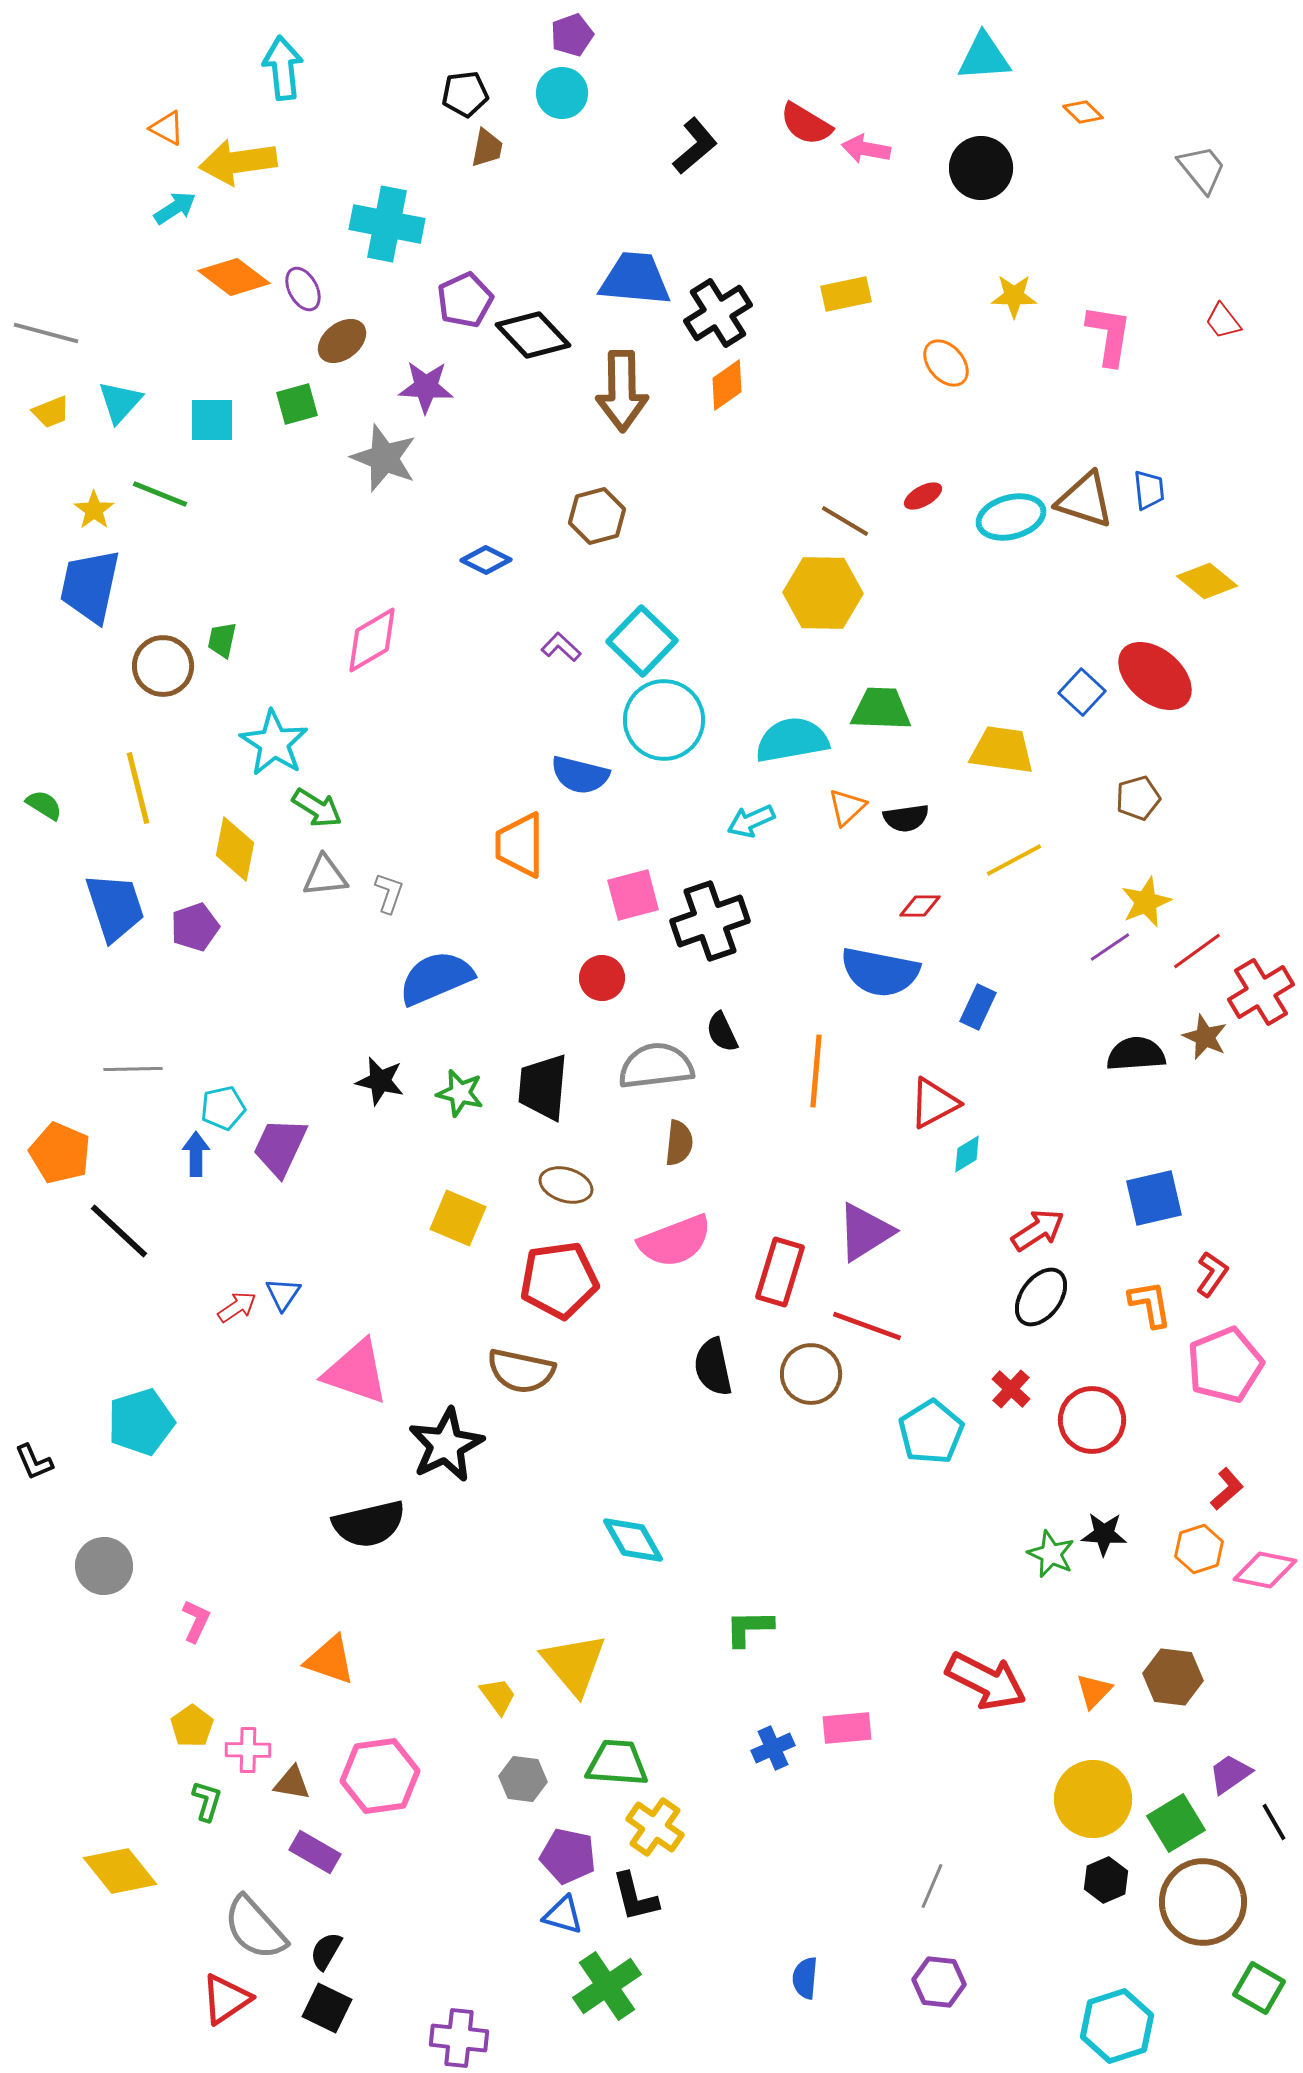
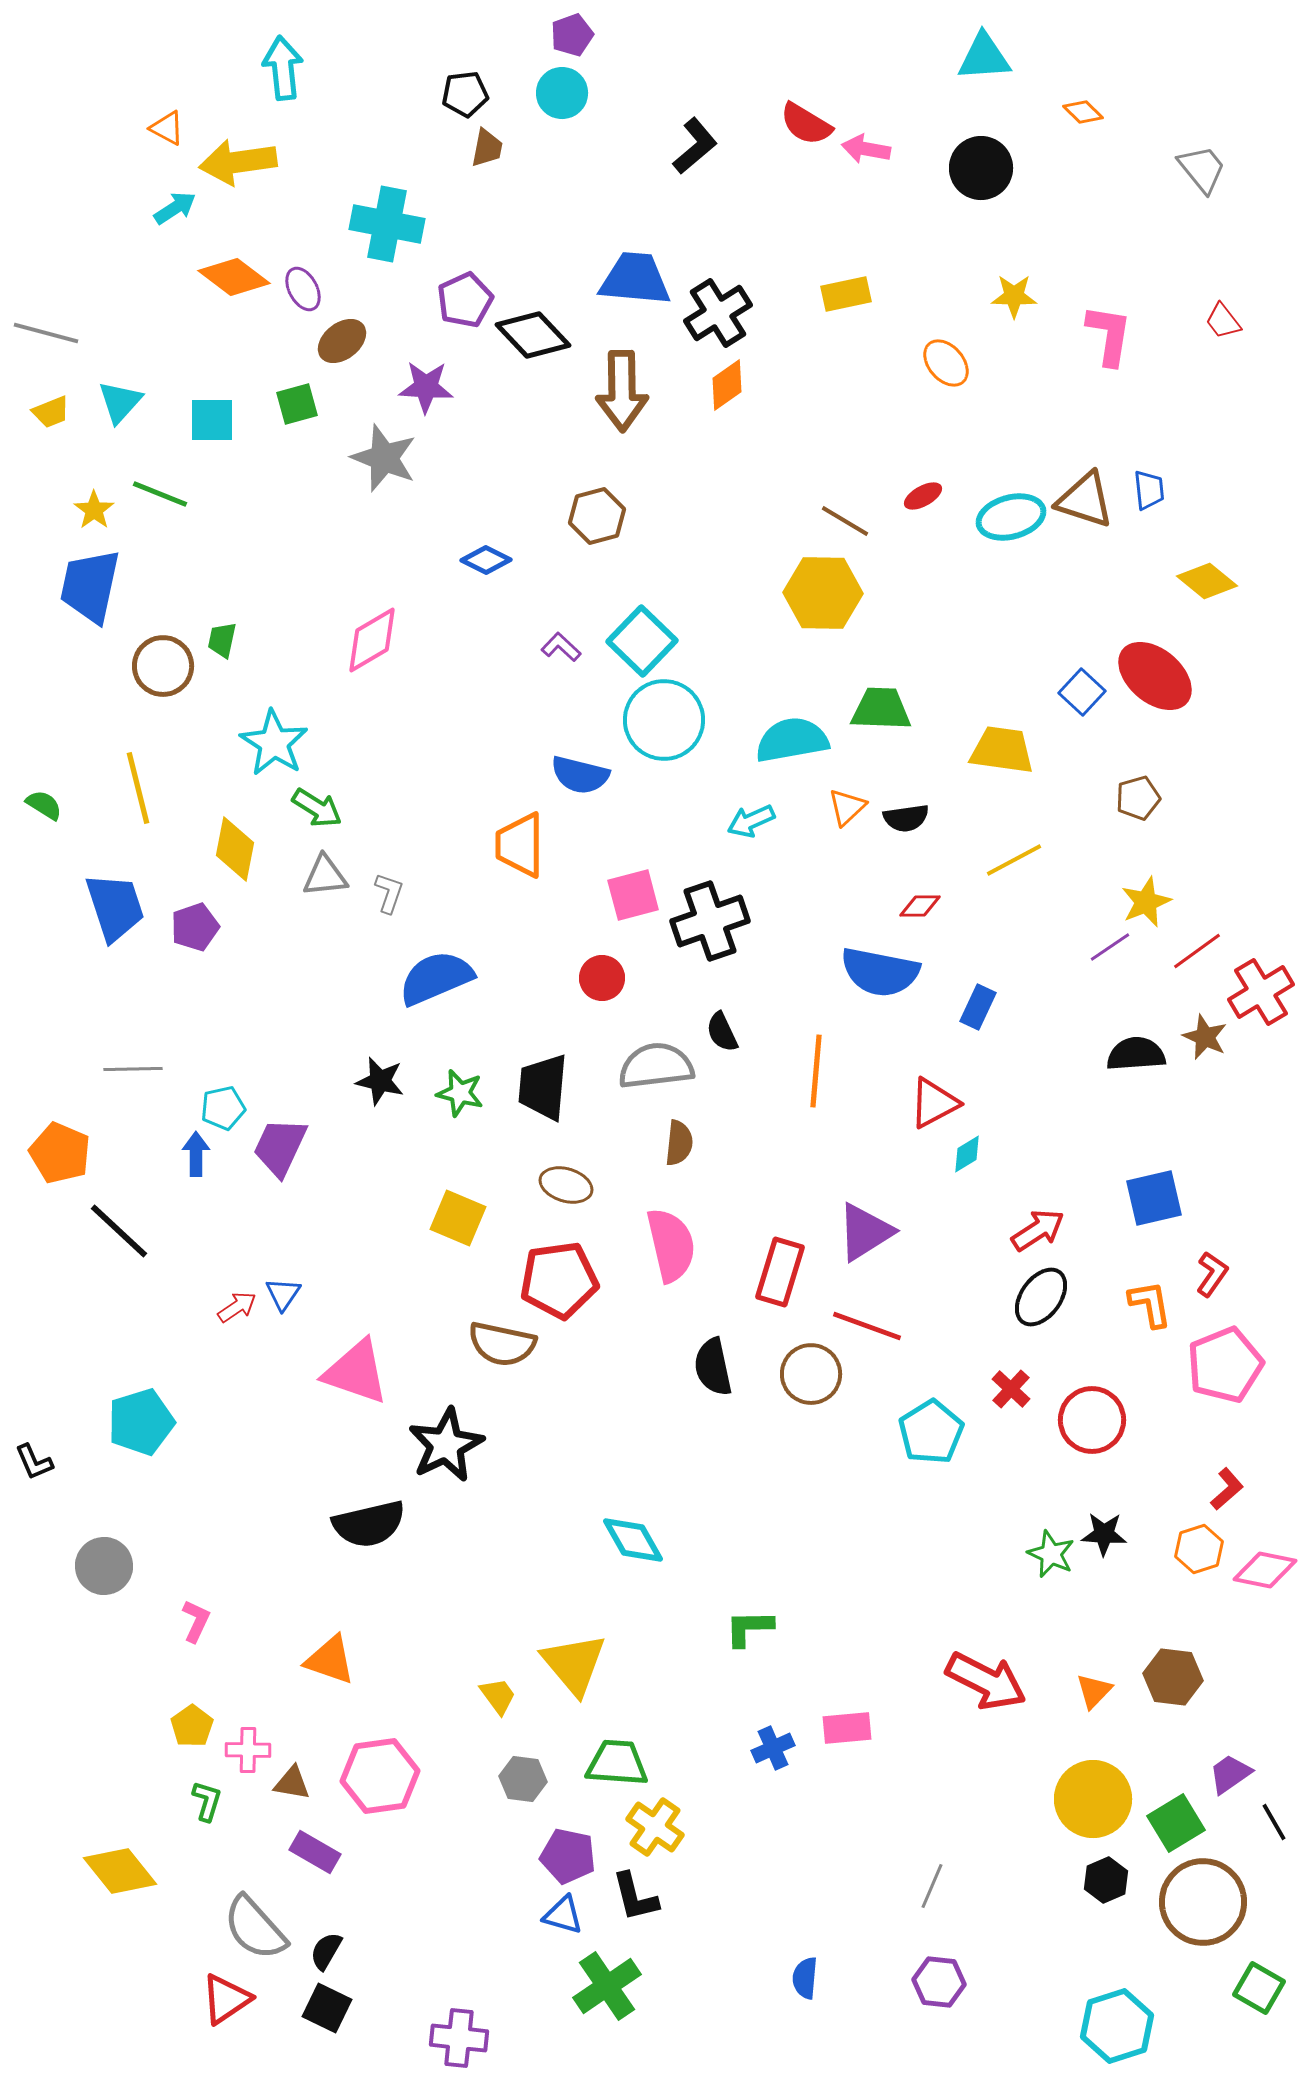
pink semicircle at (675, 1241): moved 4 px left, 4 px down; rotated 82 degrees counterclockwise
brown semicircle at (521, 1371): moved 19 px left, 27 px up
